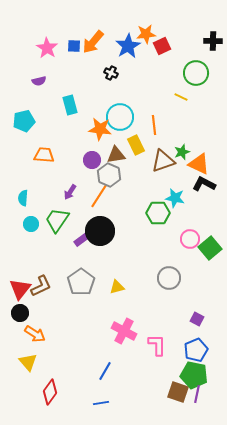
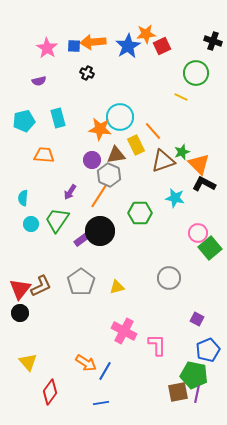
black cross at (213, 41): rotated 18 degrees clockwise
orange arrow at (93, 42): rotated 45 degrees clockwise
black cross at (111, 73): moved 24 px left
cyan rectangle at (70, 105): moved 12 px left, 13 px down
orange line at (154, 125): moved 1 px left, 6 px down; rotated 36 degrees counterclockwise
orange triangle at (199, 164): rotated 20 degrees clockwise
green hexagon at (158, 213): moved 18 px left
pink circle at (190, 239): moved 8 px right, 6 px up
orange arrow at (35, 334): moved 51 px right, 29 px down
blue pentagon at (196, 350): moved 12 px right
brown square at (178, 392): rotated 30 degrees counterclockwise
